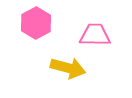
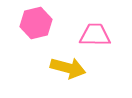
pink hexagon: rotated 16 degrees clockwise
